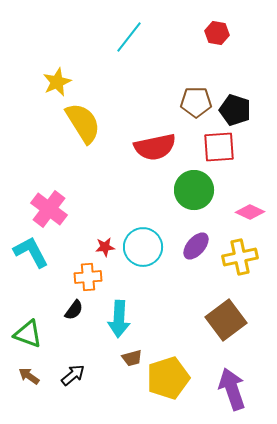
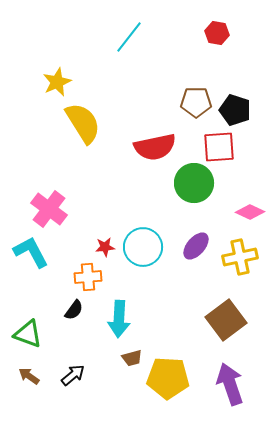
green circle: moved 7 px up
yellow pentagon: rotated 21 degrees clockwise
purple arrow: moved 2 px left, 5 px up
